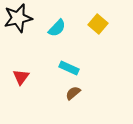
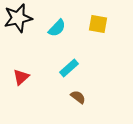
yellow square: rotated 30 degrees counterclockwise
cyan rectangle: rotated 66 degrees counterclockwise
red triangle: rotated 12 degrees clockwise
brown semicircle: moved 5 px right, 4 px down; rotated 77 degrees clockwise
